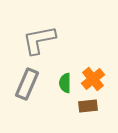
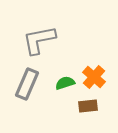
orange cross: moved 1 px right, 2 px up; rotated 10 degrees counterclockwise
green semicircle: rotated 72 degrees clockwise
